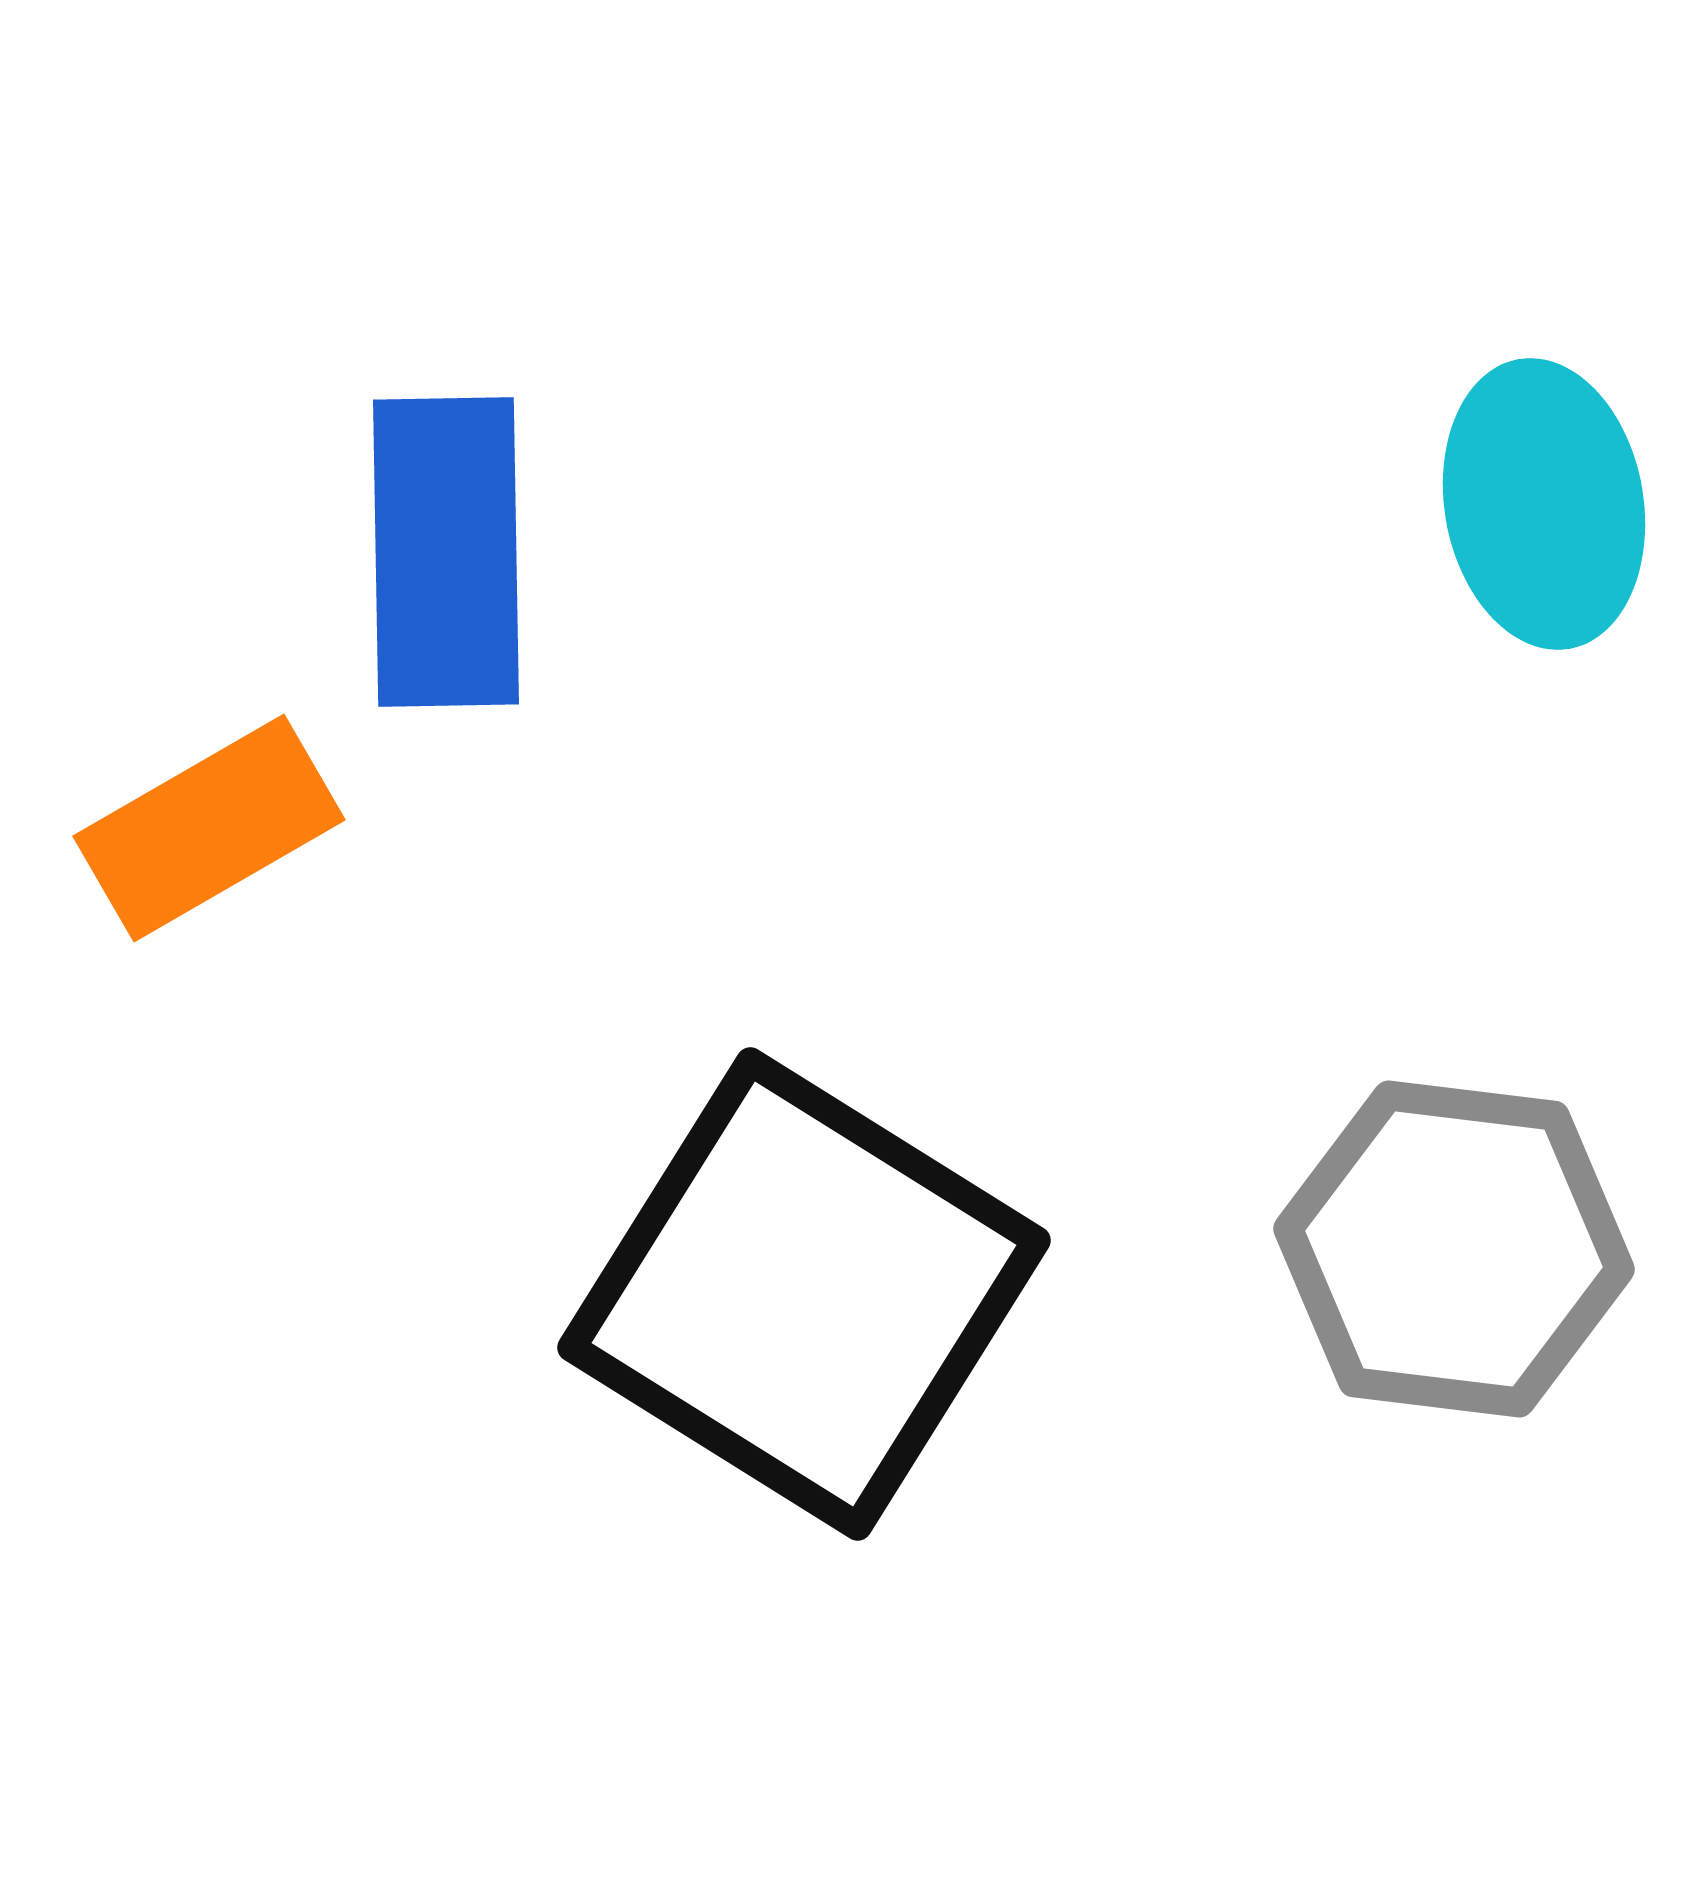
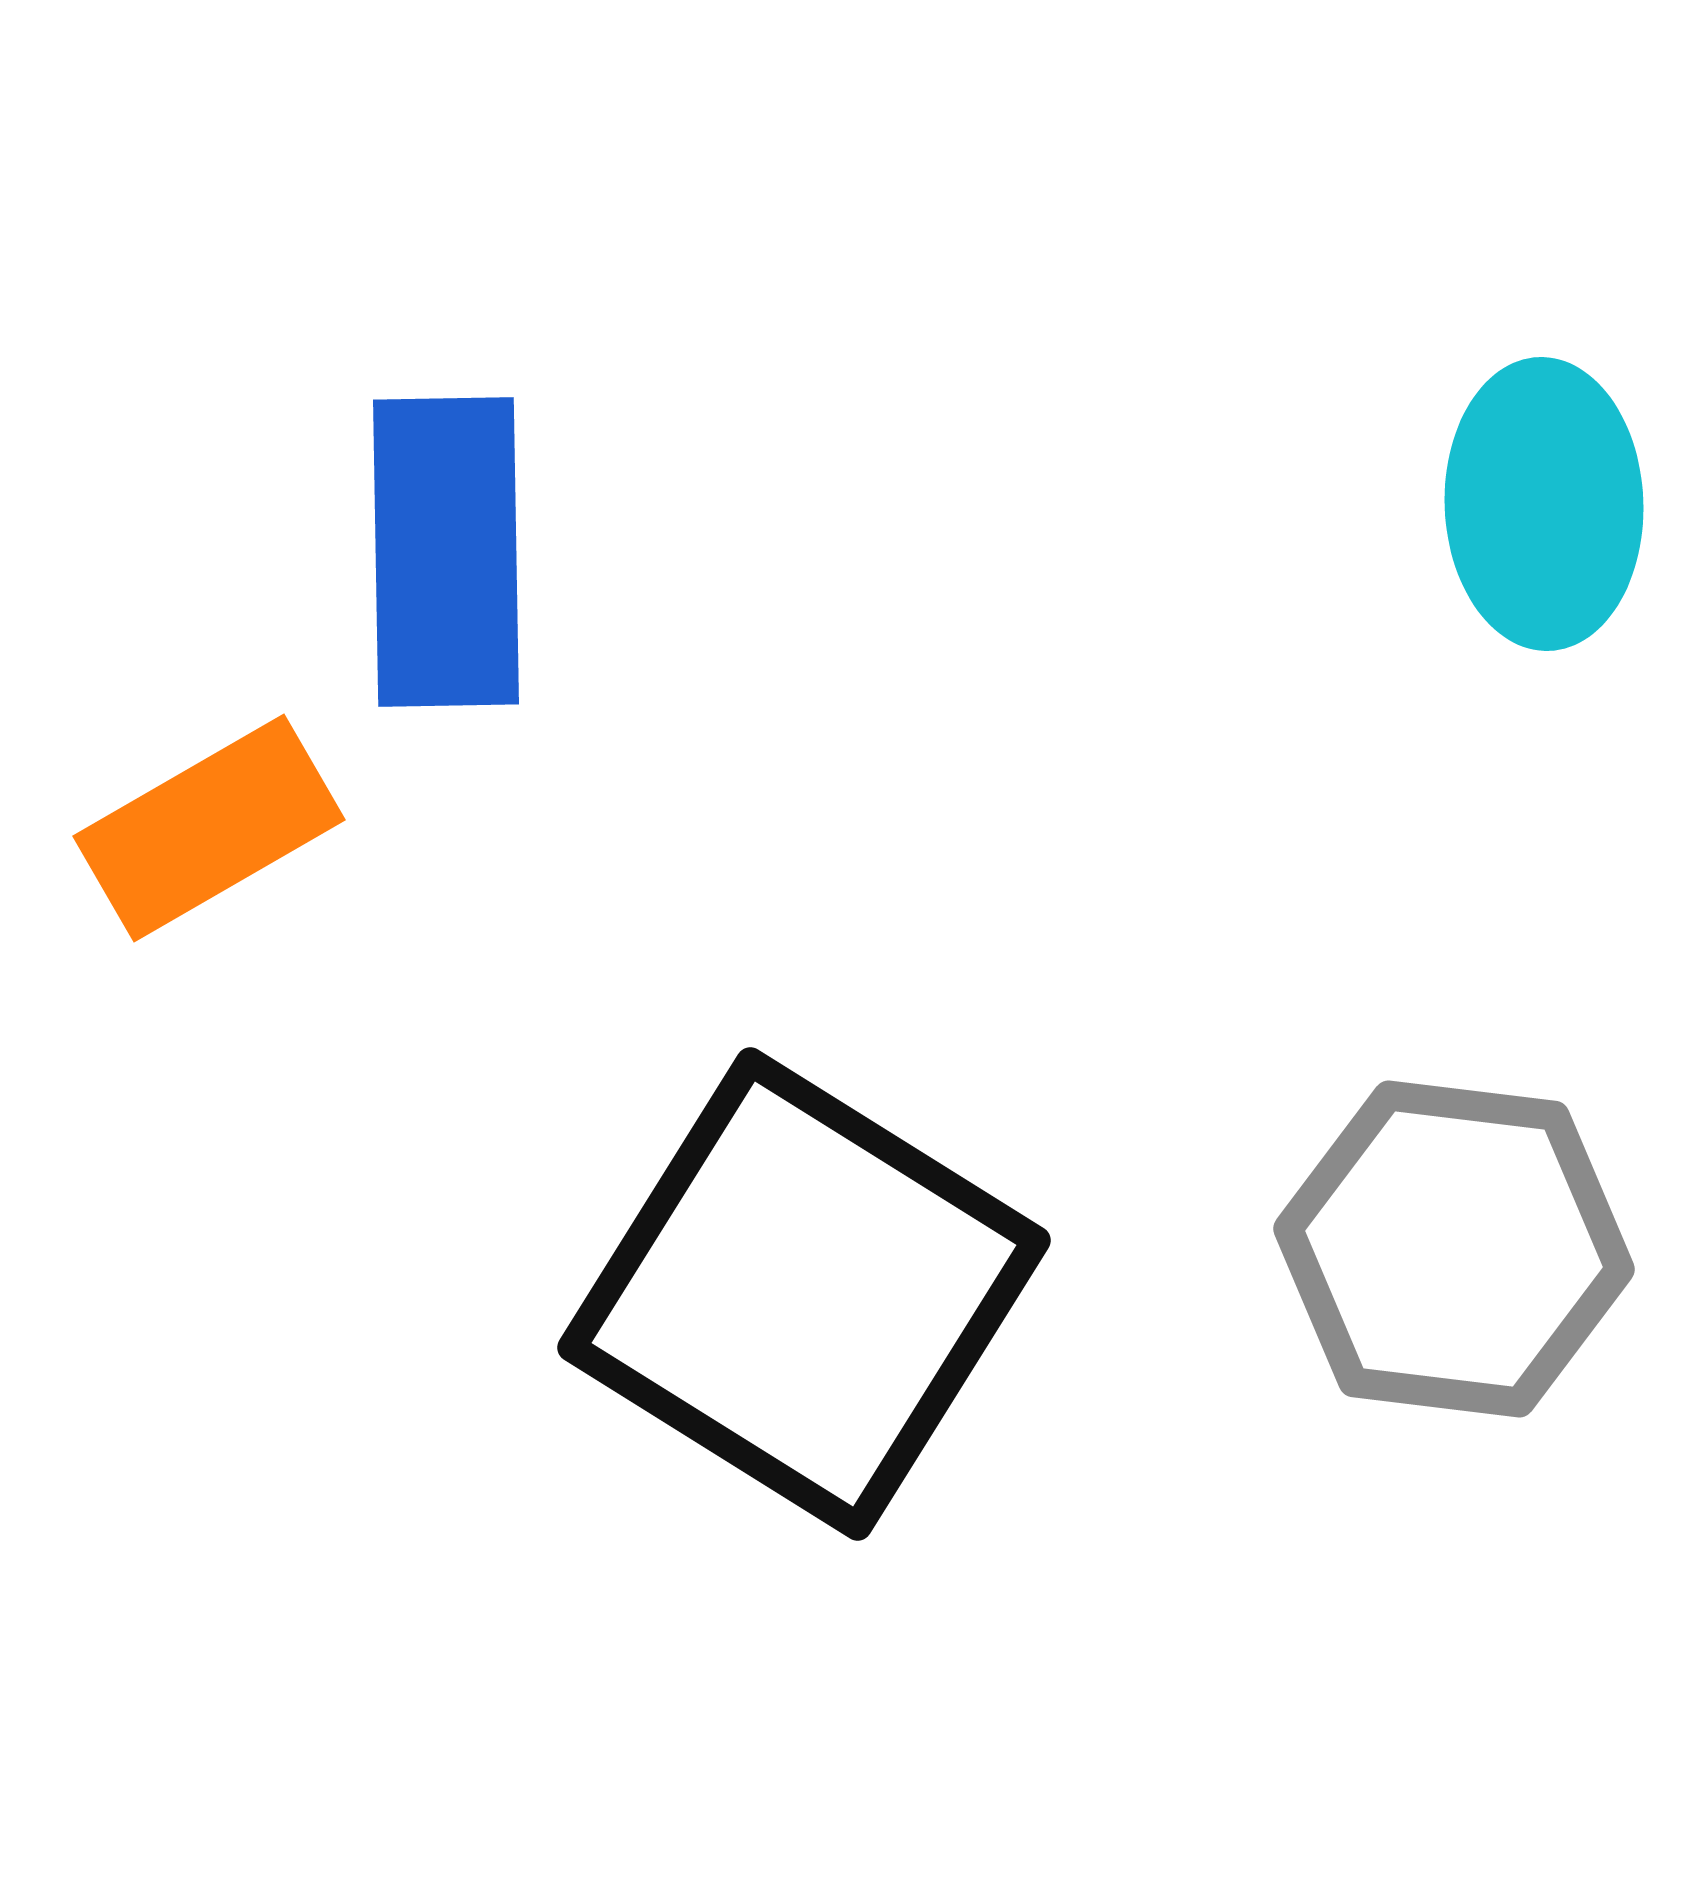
cyan ellipse: rotated 8 degrees clockwise
